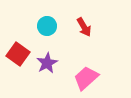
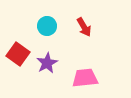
pink trapezoid: moved 1 px left; rotated 36 degrees clockwise
